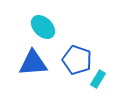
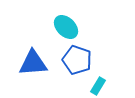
cyan ellipse: moved 23 px right
cyan rectangle: moved 7 px down
